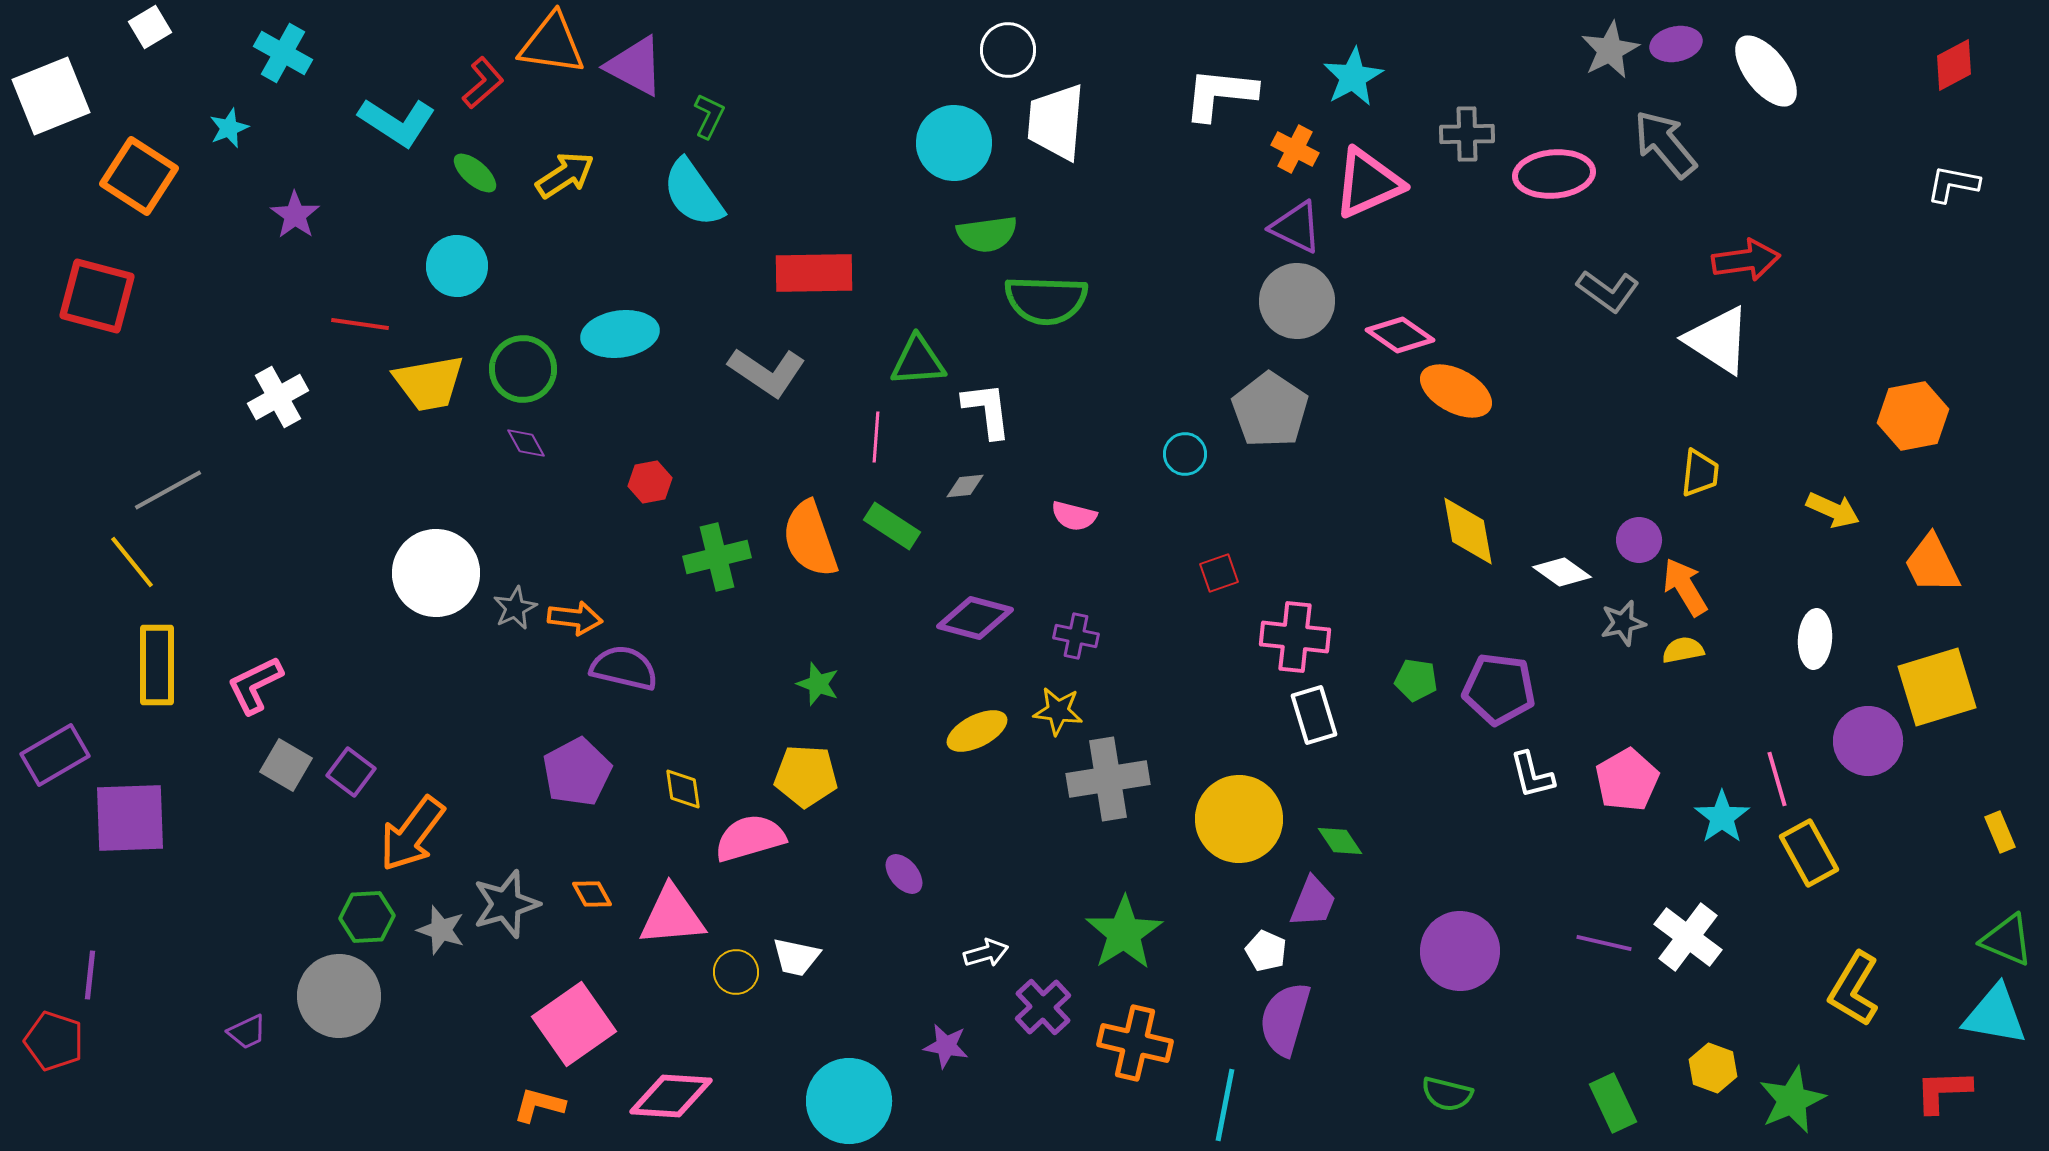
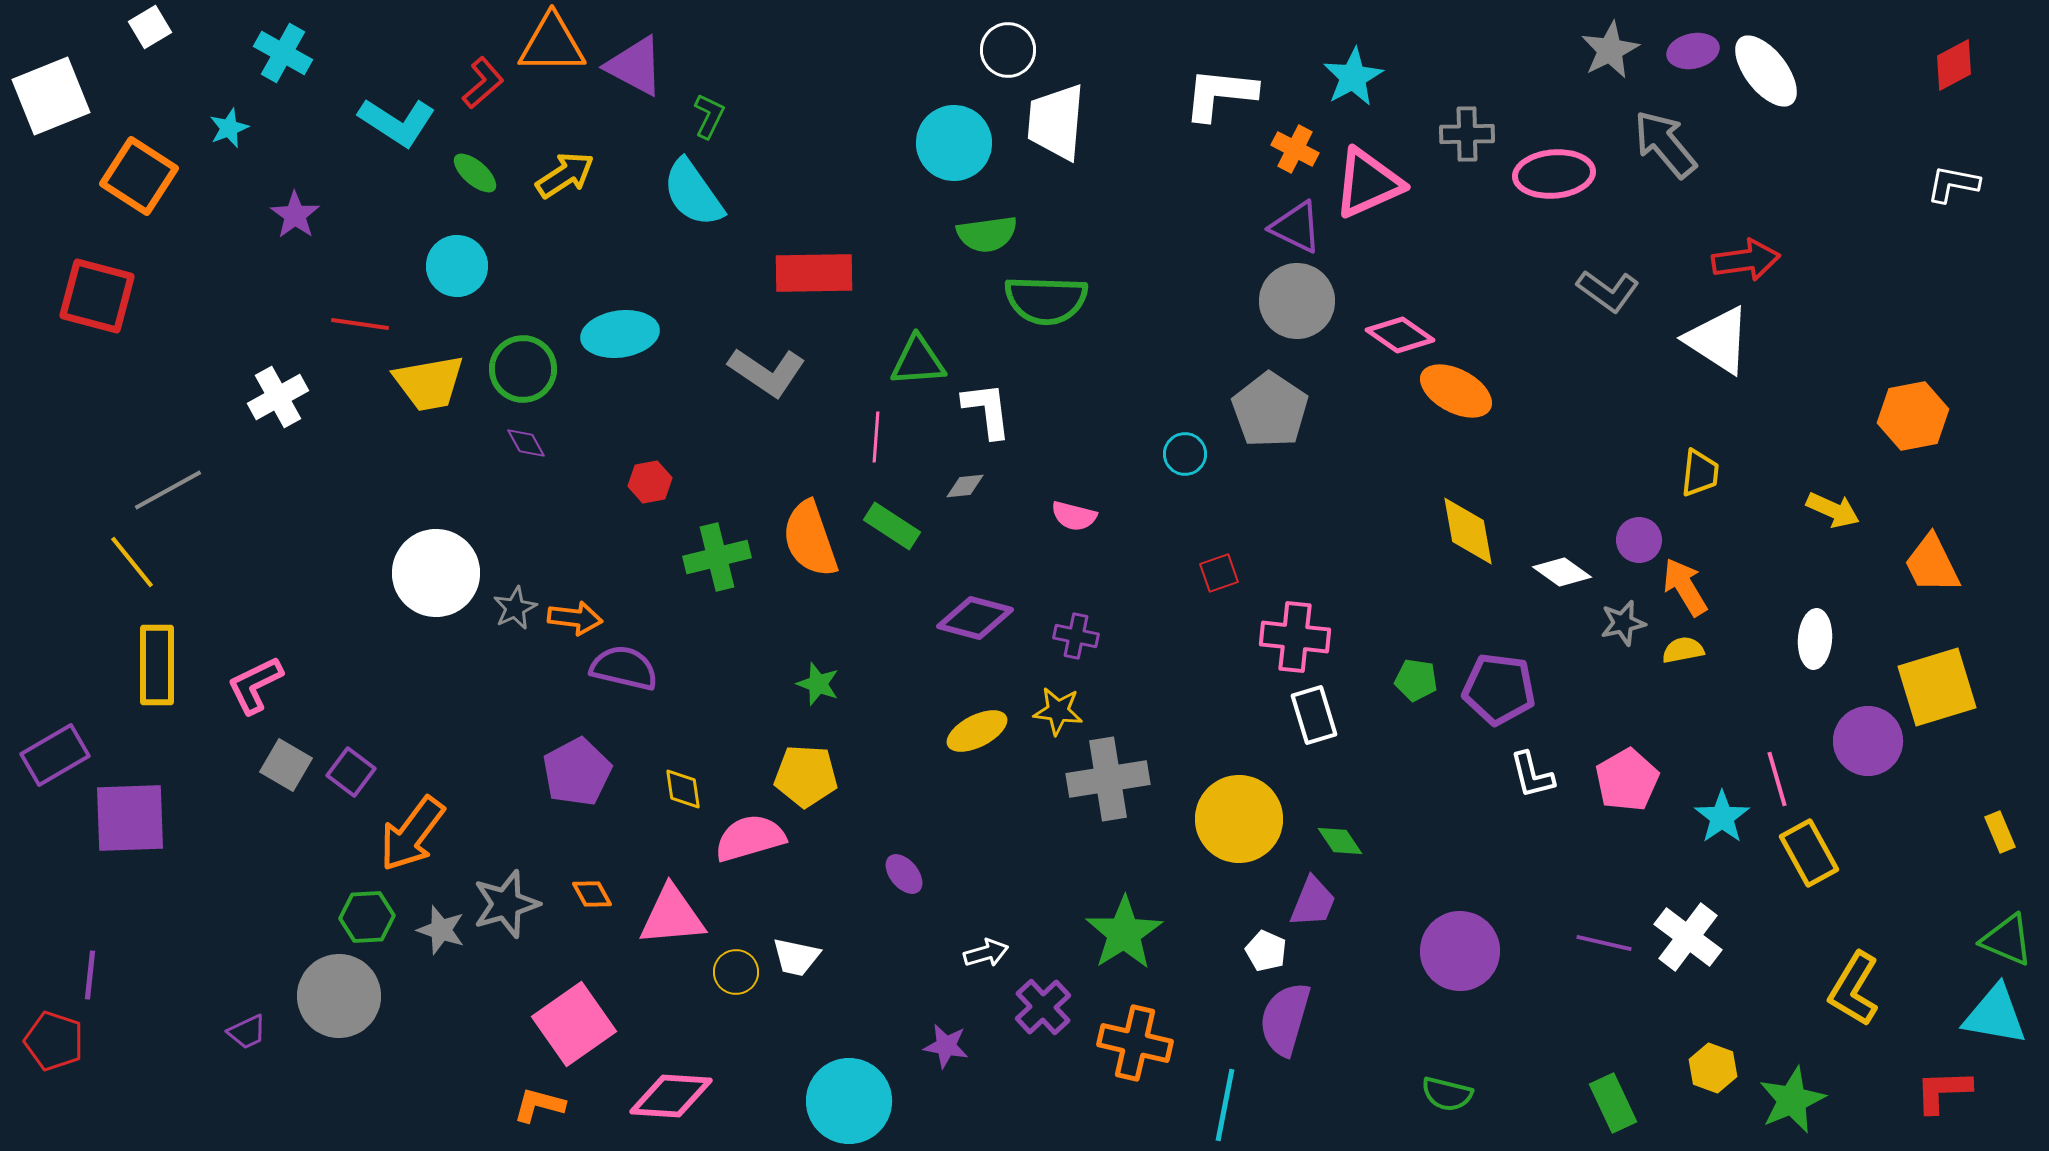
orange triangle at (552, 44): rotated 8 degrees counterclockwise
purple ellipse at (1676, 44): moved 17 px right, 7 px down
